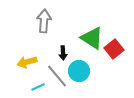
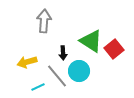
green triangle: moved 1 px left, 3 px down
